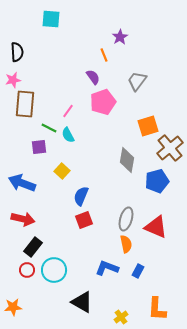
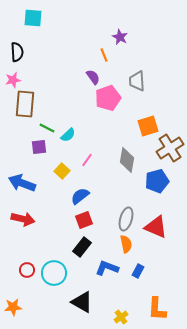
cyan square: moved 18 px left, 1 px up
purple star: rotated 14 degrees counterclockwise
gray trapezoid: rotated 40 degrees counterclockwise
pink pentagon: moved 5 px right, 4 px up
pink line: moved 19 px right, 49 px down
green line: moved 2 px left
cyan semicircle: rotated 105 degrees counterclockwise
brown cross: rotated 8 degrees clockwise
blue semicircle: moved 1 px left; rotated 30 degrees clockwise
black rectangle: moved 49 px right
cyan circle: moved 3 px down
